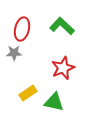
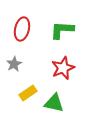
green L-shape: moved 4 px down; rotated 40 degrees counterclockwise
gray star: moved 11 px down; rotated 28 degrees counterclockwise
green triangle: moved 1 px down
